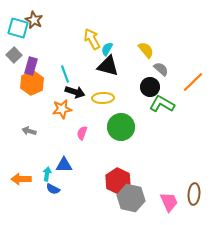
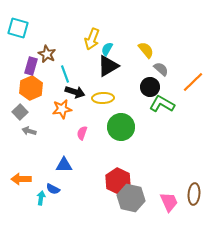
brown star: moved 13 px right, 34 px down
yellow arrow: rotated 130 degrees counterclockwise
gray square: moved 6 px right, 57 px down
black triangle: rotated 45 degrees counterclockwise
orange hexagon: moved 1 px left, 5 px down
cyan arrow: moved 6 px left, 24 px down
